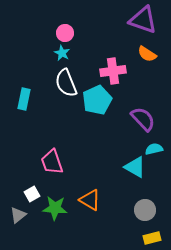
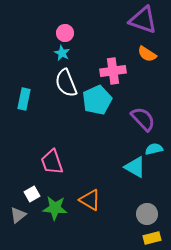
gray circle: moved 2 px right, 4 px down
